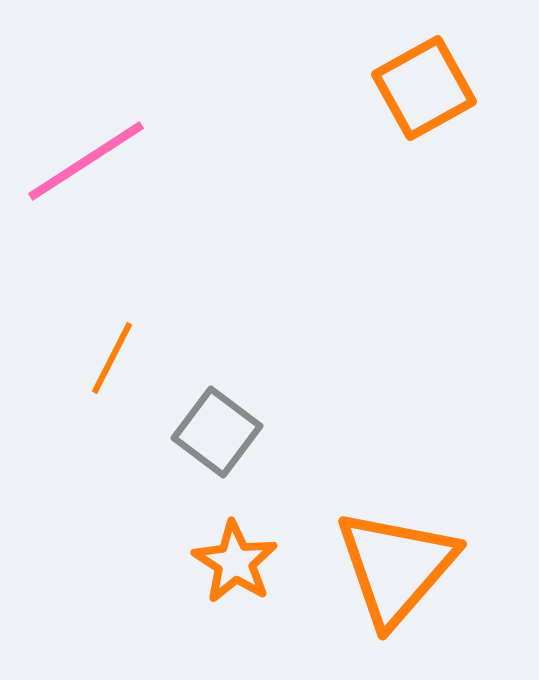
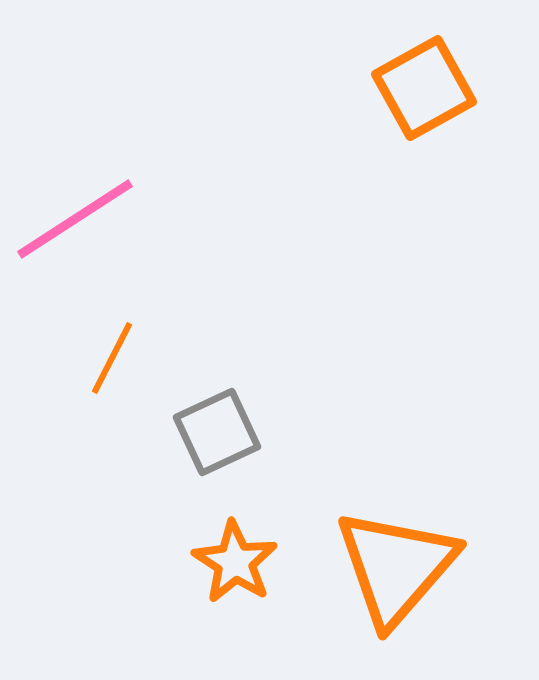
pink line: moved 11 px left, 58 px down
gray square: rotated 28 degrees clockwise
